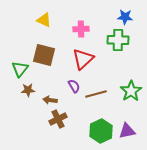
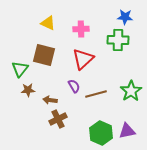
yellow triangle: moved 4 px right, 3 px down
green hexagon: moved 2 px down; rotated 10 degrees counterclockwise
